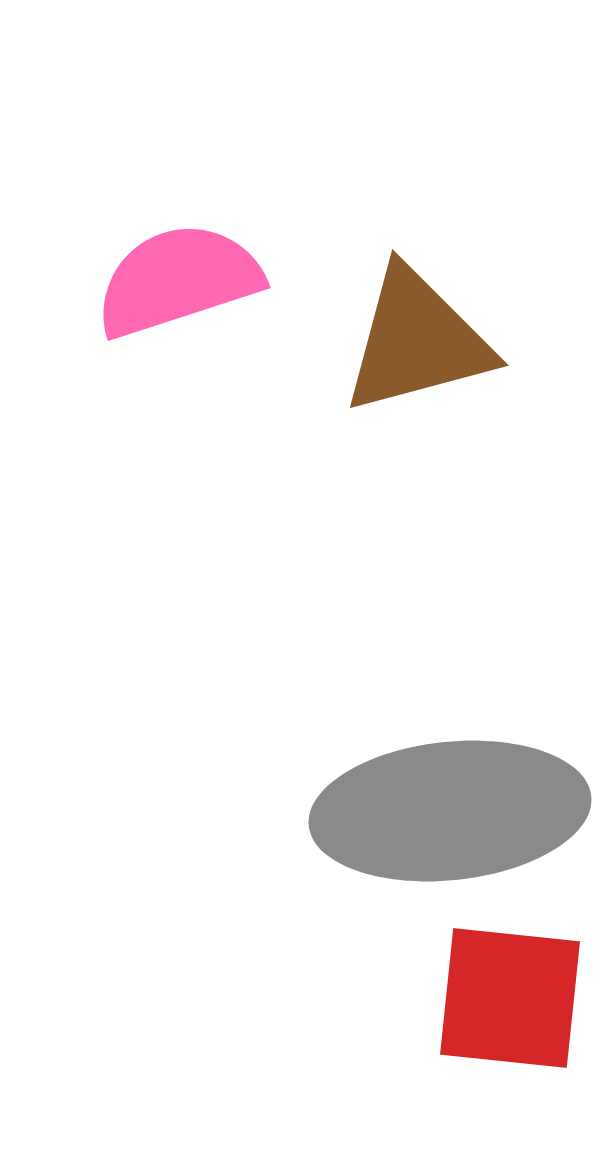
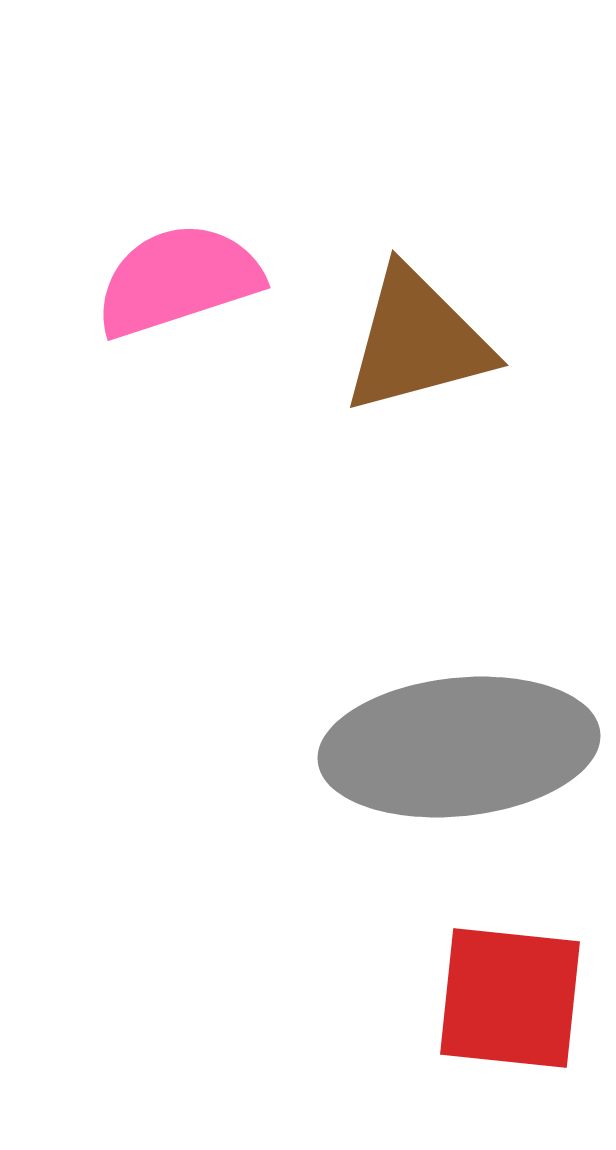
gray ellipse: moved 9 px right, 64 px up
